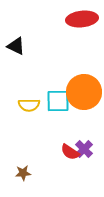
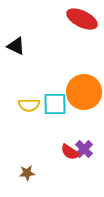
red ellipse: rotated 32 degrees clockwise
cyan square: moved 3 px left, 3 px down
brown star: moved 4 px right
